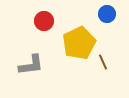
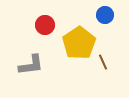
blue circle: moved 2 px left, 1 px down
red circle: moved 1 px right, 4 px down
yellow pentagon: rotated 8 degrees counterclockwise
